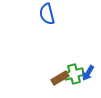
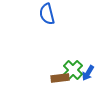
green cross: moved 1 px left, 4 px up; rotated 30 degrees counterclockwise
brown rectangle: rotated 24 degrees clockwise
